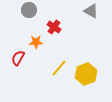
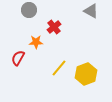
red cross: rotated 16 degrees clockwise
